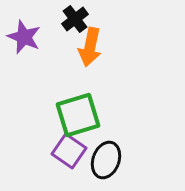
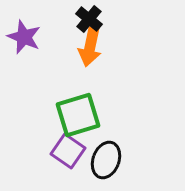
black cross: moved 14 px right; rotated 12 degrees counterclockwise
purple square: moved 1 px left
